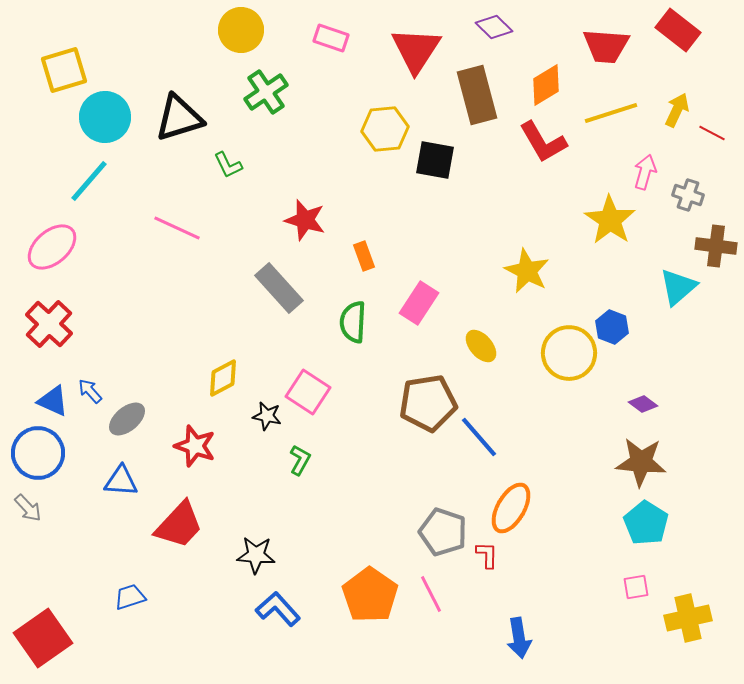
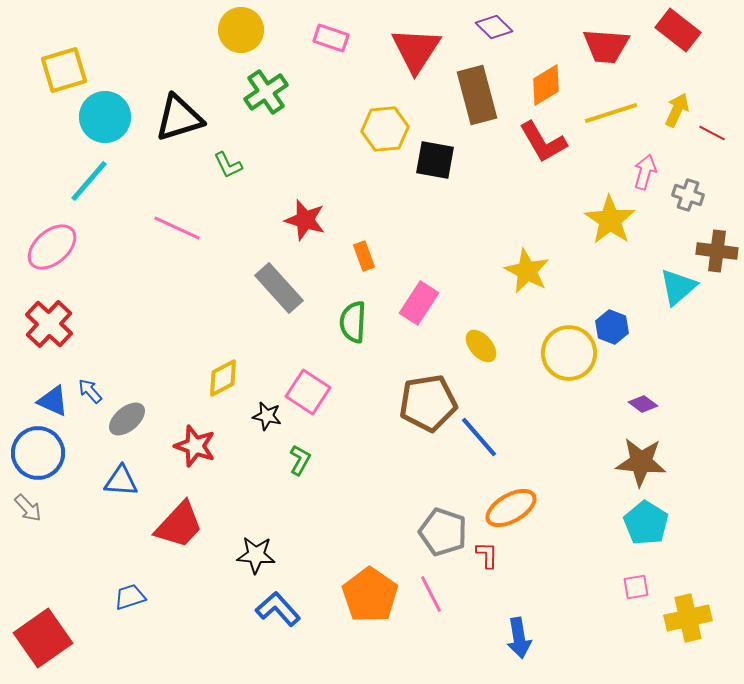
brown cross at (716, 246): moved 1 px right, 5 px down
orange ellipse at (511, 508): rotated 30 degrees clockwise
